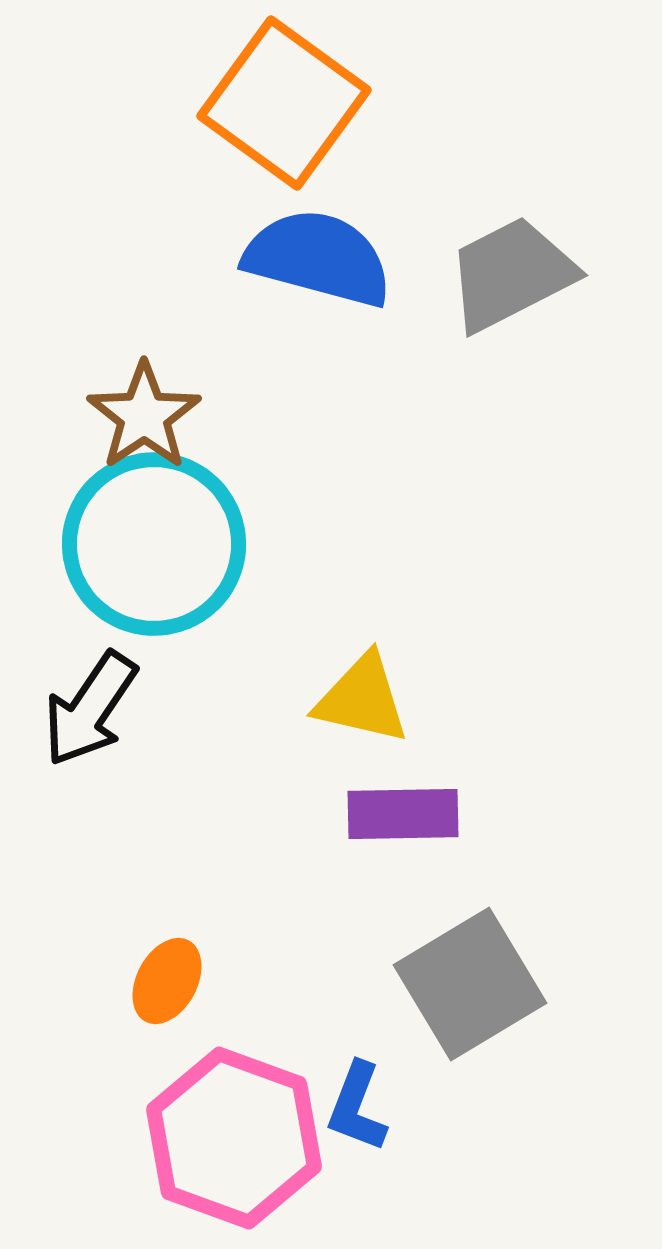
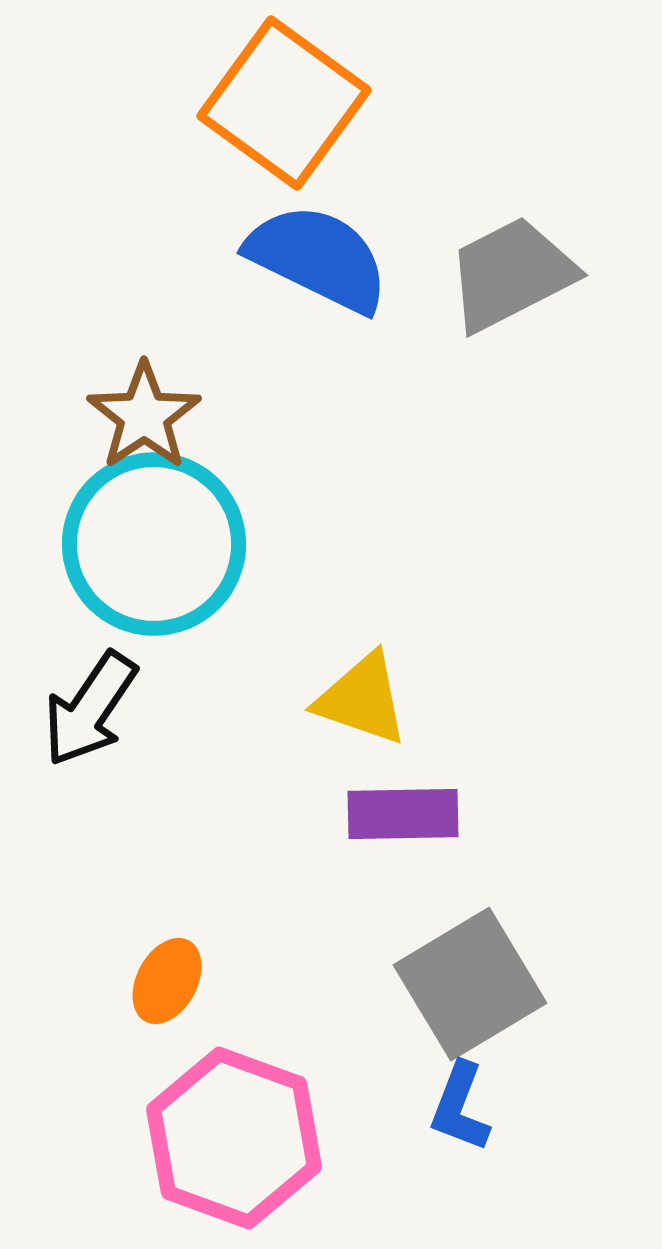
blue semicircle: rotated 11 degrees clockwise
yellow triangle: rotated 6 degrees clockwise
blue L-shape: moved 103 px right
